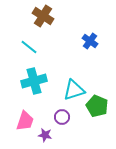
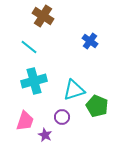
purple star: rotated 16 degrees clockwise
